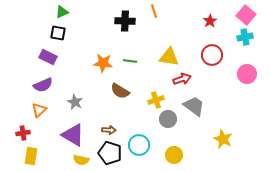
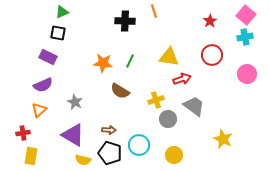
green line: rotated 72 degrees counterclockwise
yellow semicircle: moved 2 px right
